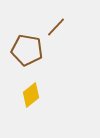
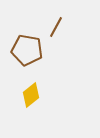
brown line: rotated 15 degrees counterclockwise
